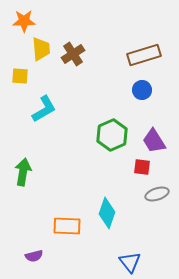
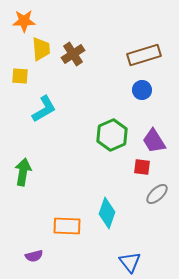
gray ellipse: rotated 25 degrees counterclockwise
